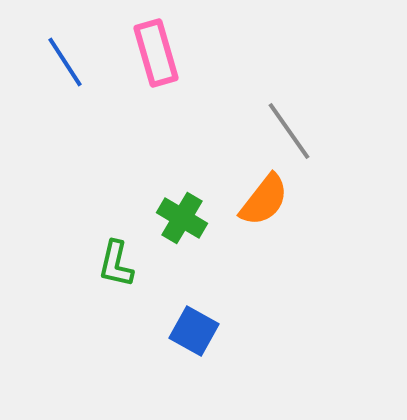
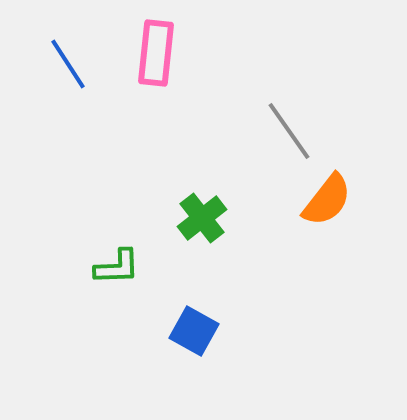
pink rectangle: rotated 22 degrees clockwise
blue line: moved 3 px right, 2 px down
orange semicircle: moved 63 px right
green cross: moved 20 px right; rotated 21 degrees clockwise
green L-shape: moved 1 px right, 3 px down; rotated 105 degrees counterclockwise
